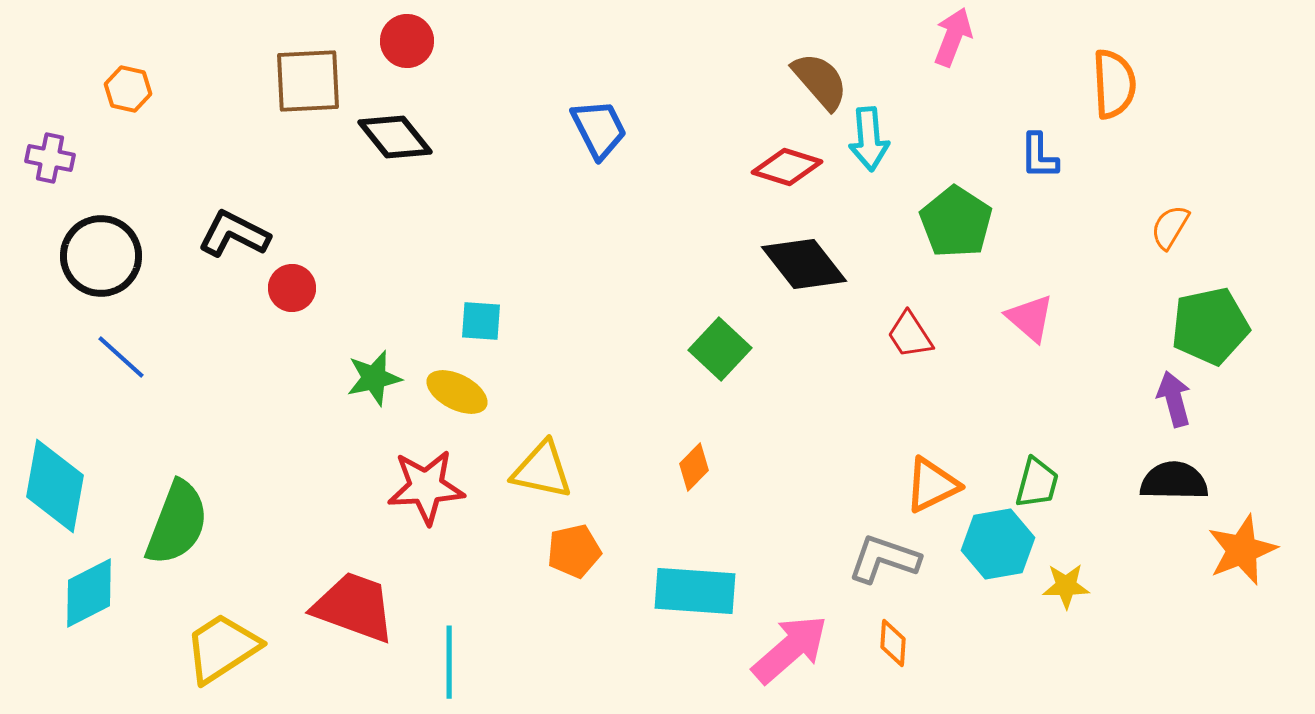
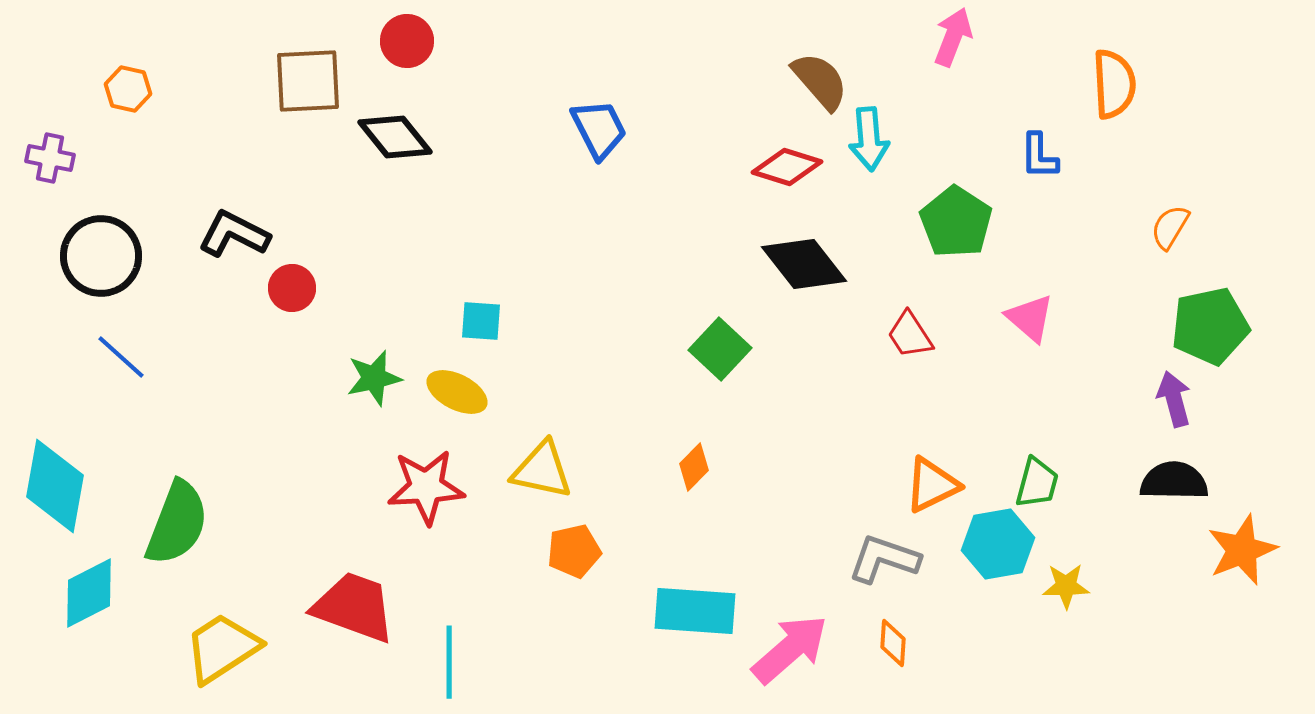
cyan rectangle at (695, 591): moved 20 px down
